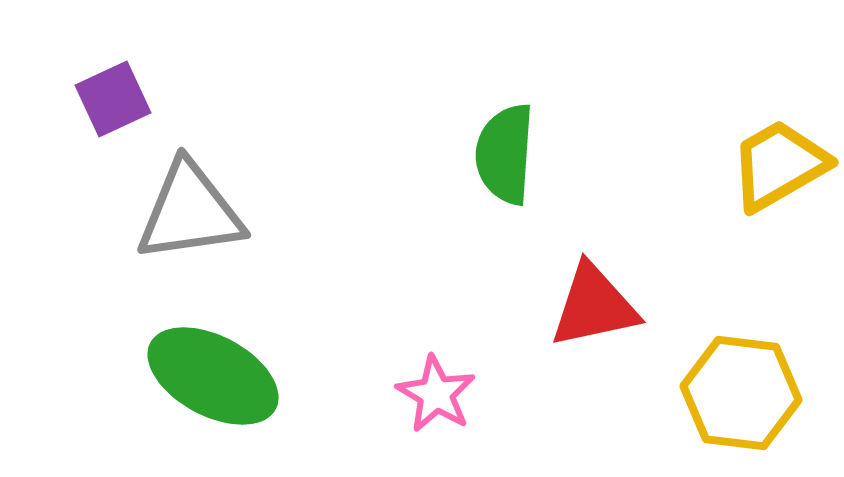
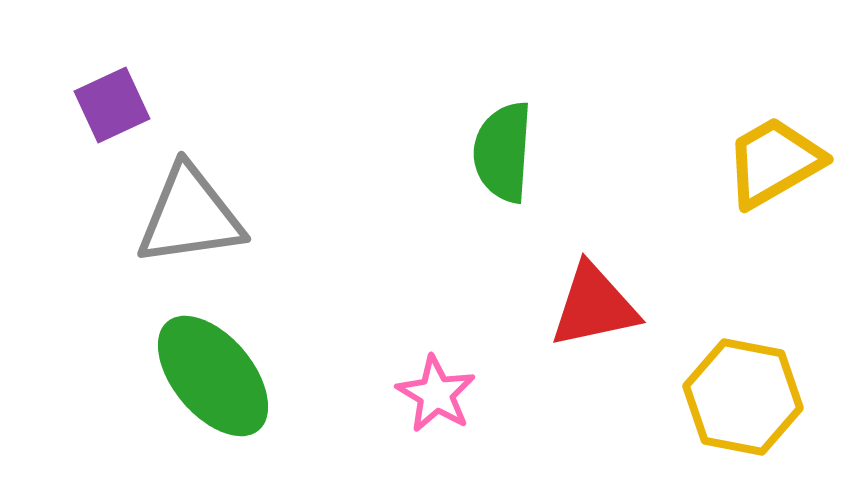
purple square: moved 1 px left, 6 px down
green semicircle: moved 2 px left, 2 px up
yellow trapezoid: moved 5 px left, 3 px up
gray triangle: moved 4 px down
green ellipse: rotated 22 degrees clockwise
yellow hexagon: moved 2 px right, 4 px down; rotated 4 degrees clockwise
